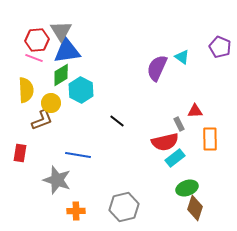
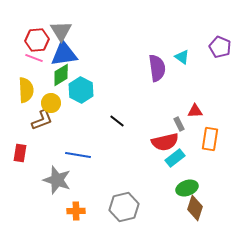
blue triangle: moved 3 px left, 3 px down
purple semicircle: rotated 148 degrees clockwise
orange rectangle: rotated 10 degrees clockwise
